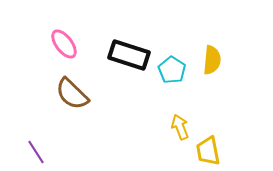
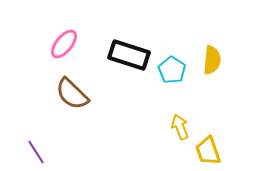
pink ellipse: rotated 76 degrees clockwise
yellow trapezoid: rotated 8 degrees counterclockwise
